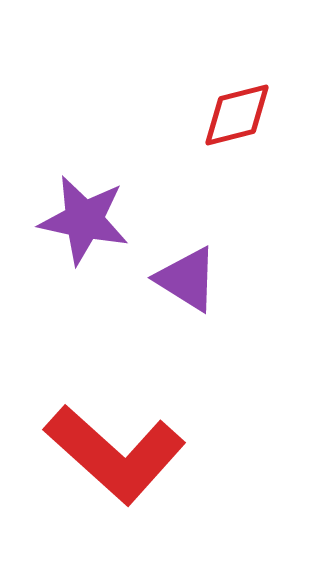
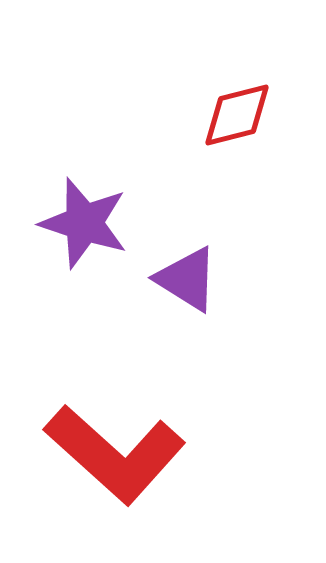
purple star: moved 3 px down; rotated 6 degrees clockwise
